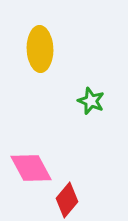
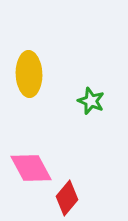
yellow ellipse: moved 11 px left, 25 px down
red diamond: moved 2 px up
